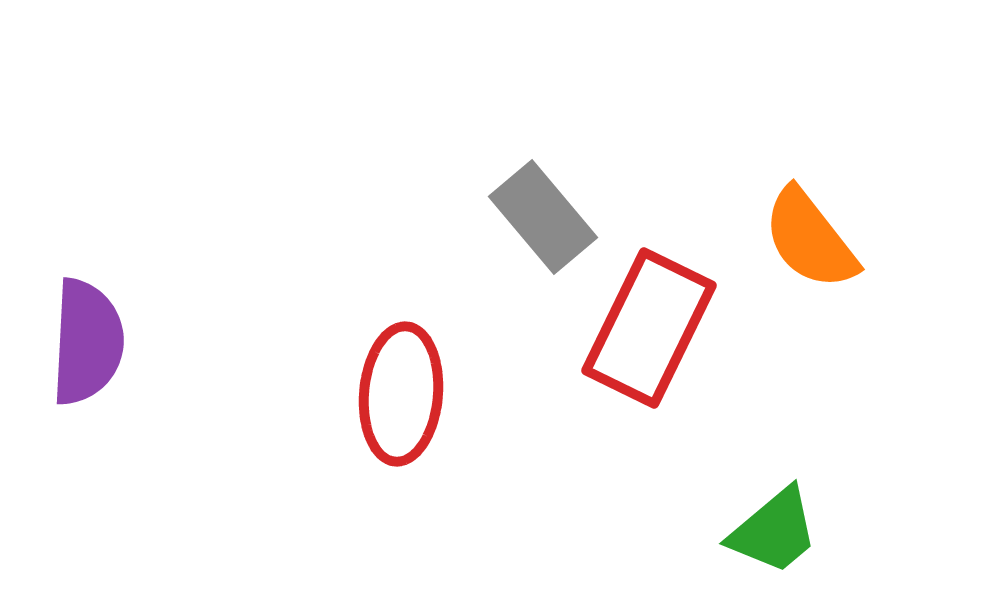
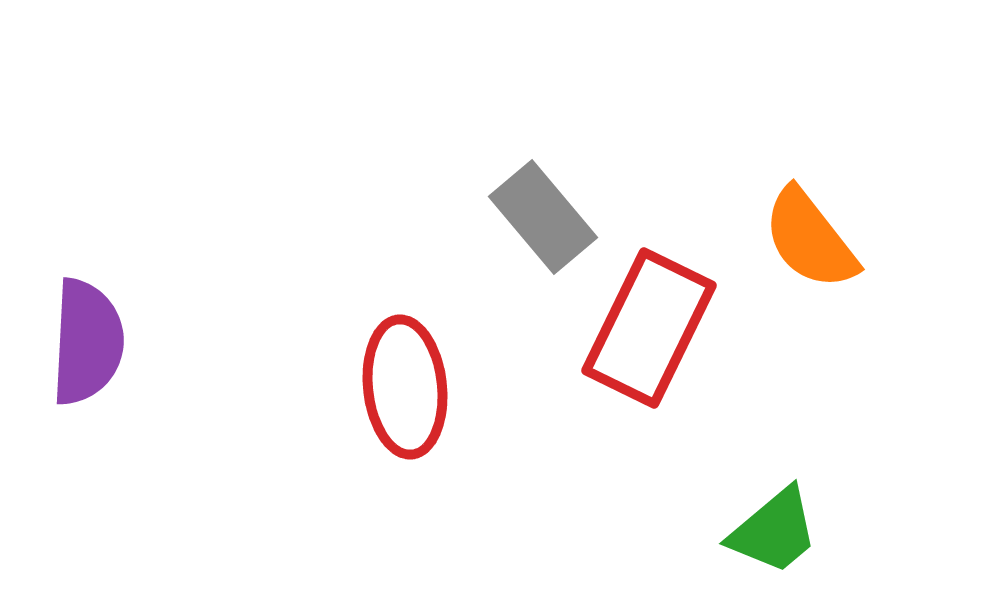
red ellipse: moved 4 px right, 7 px up; rotated 11 degrees counterclockwise
